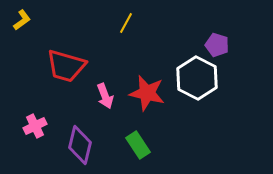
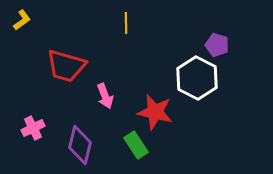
yellow line: rotated 30 degrees counterclockwise
red star: moved 8 px right, 19 px down
pink cross: moved 2 px left, 2 px down
green rectangle: moved 2 px left
